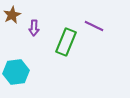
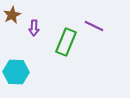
cyan hexagon: rotated 10 degrees clockwise
